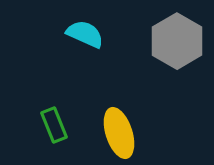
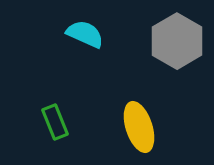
green rectangle: moved 1 px right, 3 px up
yellow ellipse: moved 20 px right, 6 px up
